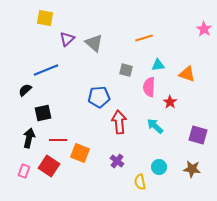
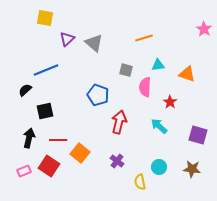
pink semicircle: moved 4 px left
blue pentagon: moved 1 px left, 2 px up; rotated 25 degrees clockwise
black square: moved 2 px right, 2 px up
red arrow: rotated 20 degrees clockwise
cyan arrow: moved 4 px right
orange square: rotated 18 degrees clockwise
pink rectangle: rotated 48 degrees clockwise
